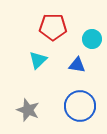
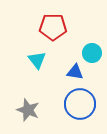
cyan circle: moved 14 px down
cyan triangle: moved 1 px left; rotated 24 degrees counterclockwise
blue triangle: moved 2 px left, 7 px down
blue circle: moved 2 px up
